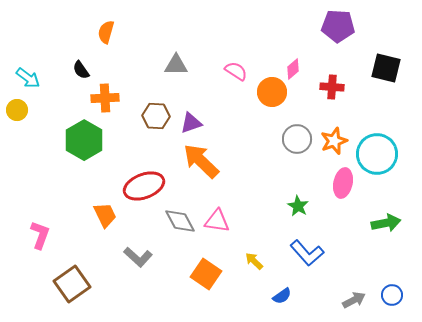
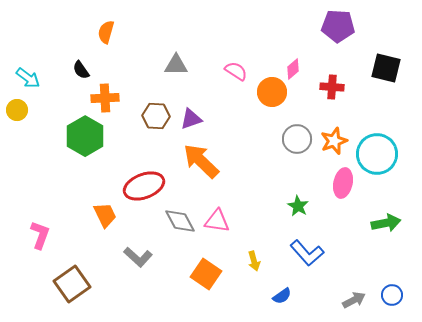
purple triangle: moved 4 px up
green hexagon: moved 1 px right, 4 px up
yellow arrow: rotated 150 degrees counterclockwise
